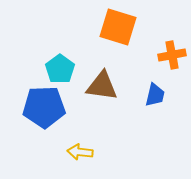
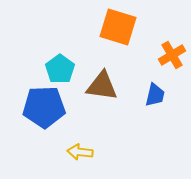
orange cross: rotated 20 degrees counterclockwise
